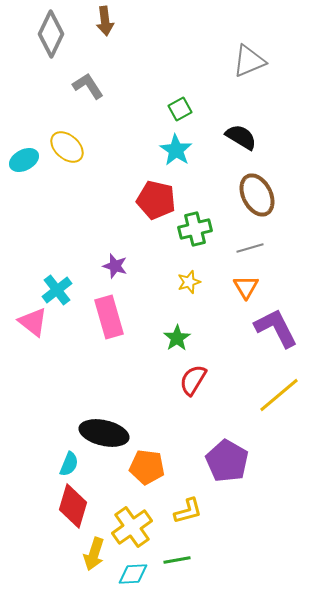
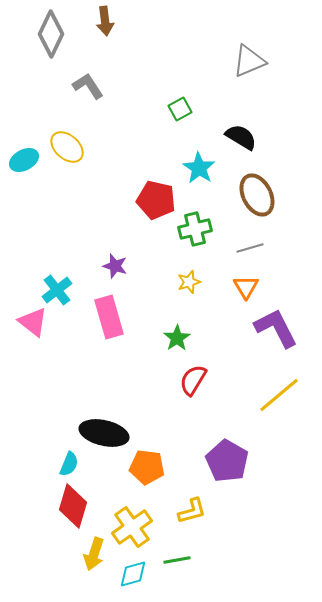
cyan star: moved 23 px right, 18 px down
yellow L-shape: moved 4 px right
cyan diamond: rotated 12 degrees counterclockwise
